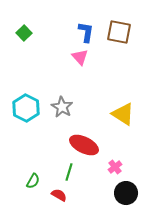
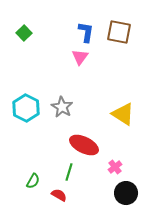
pink triangle: rotated 18 degrees clockwise
